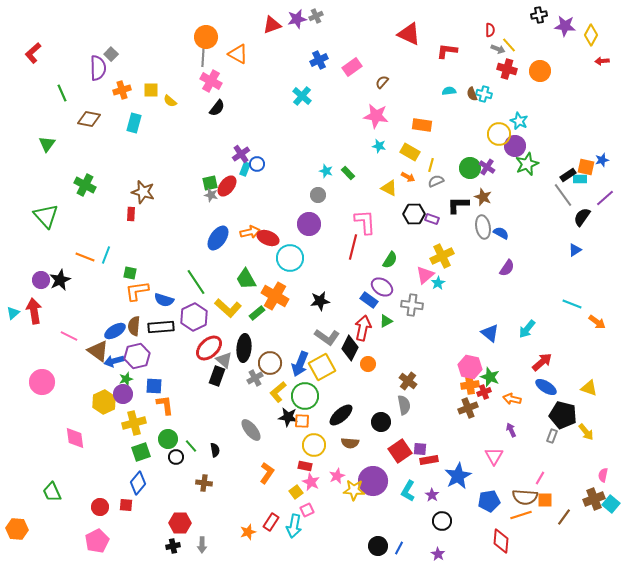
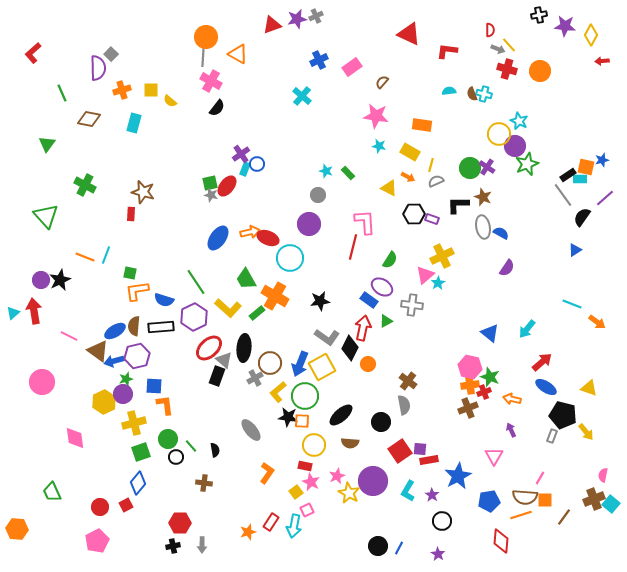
yellow star at (354, 490): moved 5 px left, 3 px down; rotated 25 degrees clockwise
red square at (126, 505): rotated 32 degrees counterclockwise
